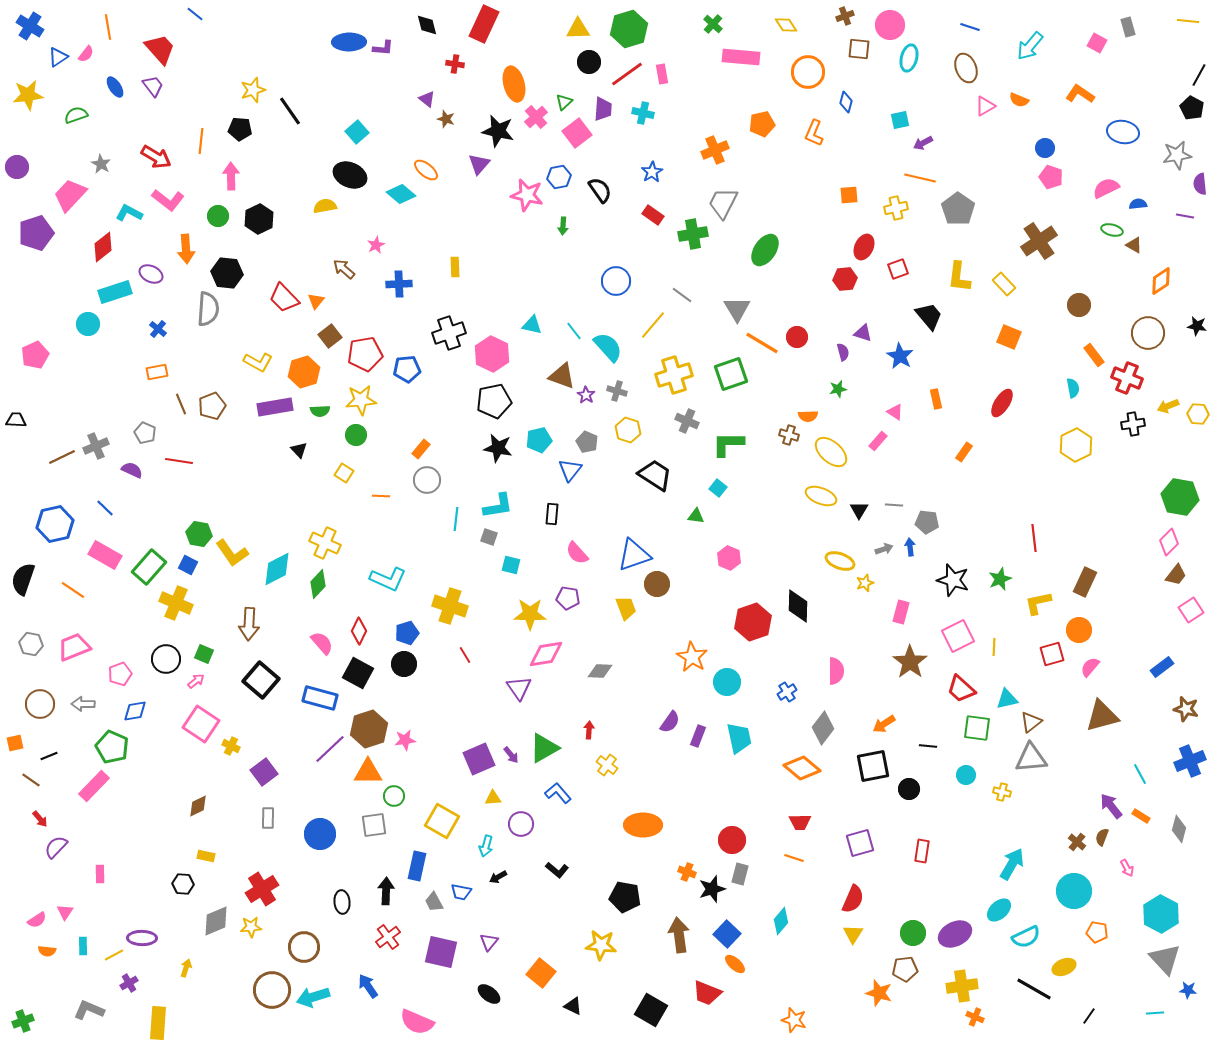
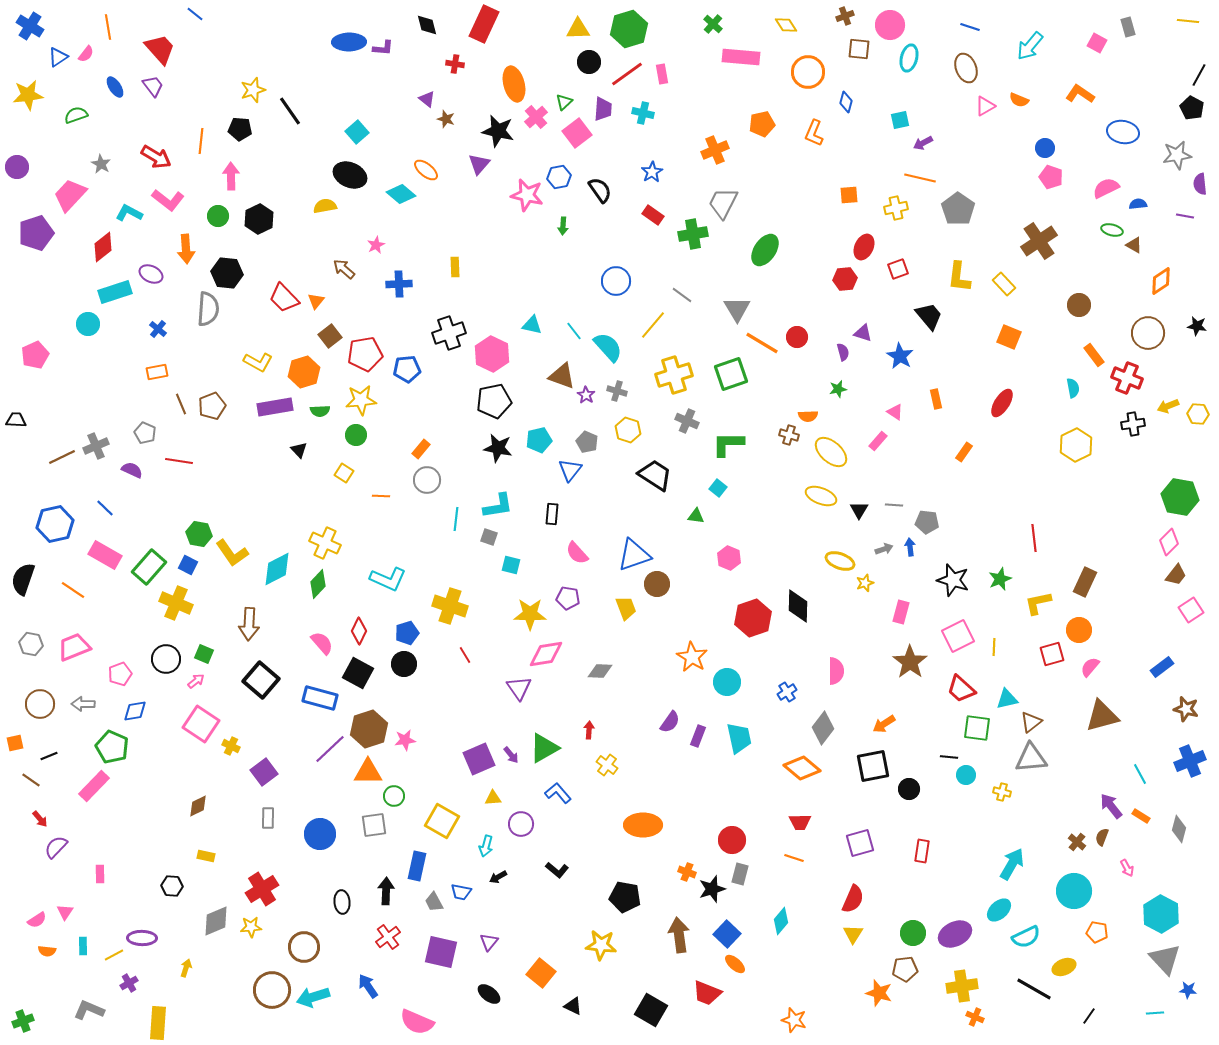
red hexagon at (753, 622): moved 4 px up
black line at (928, 746): moved 21 px right, 11 px down
black hexagon at (183, 884): moved 11 px left, 2 px down
